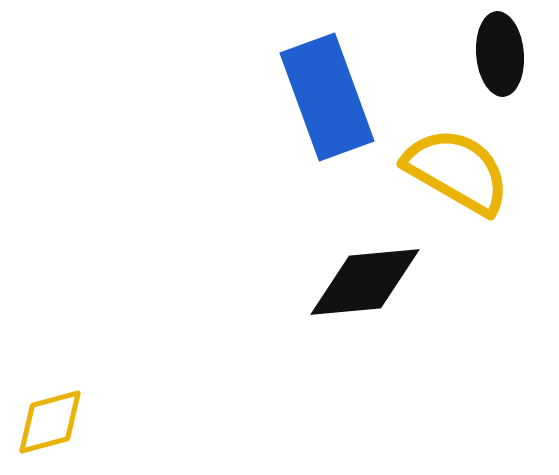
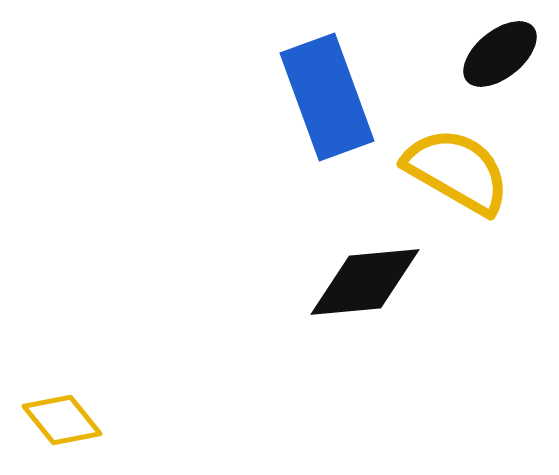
black ellipse: rotated 56 degrees clockwise
yellow diamond: moved 12 px right, 2 px up; rotated 66 degrees clockwise
